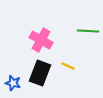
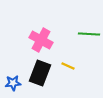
green line: moved 1 px right, 3 px down
blue star: rotated 21 degrees counterclockwise
